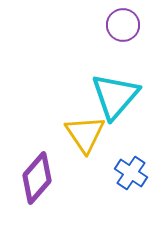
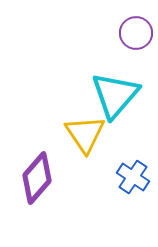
purple circle: moved 13 px right, 8 px down
cyan triangle: moved 1 px up
blue cross: moved 2 px right, 4 px down
